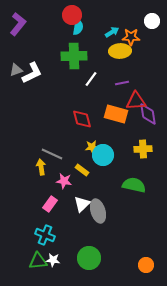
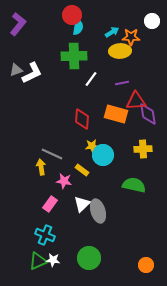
red diamond: rotated 20 degrees clockwise
yellow star: moved 1 px up
green triangle: rotated 18 degrees counterclockwise
